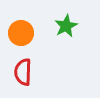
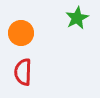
green star: moved 11 px right, 8 px up
